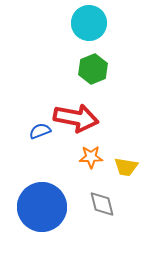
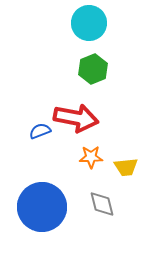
yellow trapezoid: rotated 15 degrees counterclockwise
